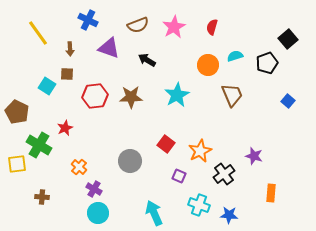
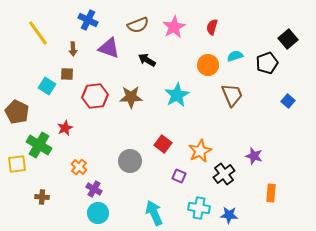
brown arrow: moved 3 px right
red square: moved 3 px left
cyan cross: moved 3 px down; rotated 10 degrees counterclockwise
